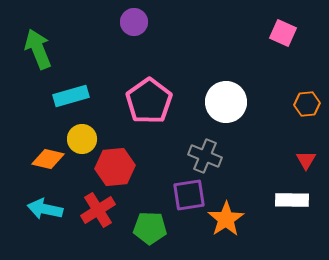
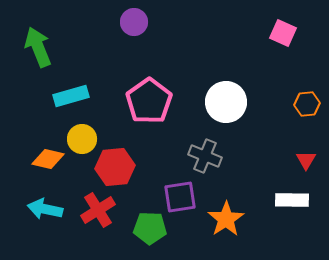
green arrow: moved 2 px up
purple square: moved 9 px left, 2 px down
